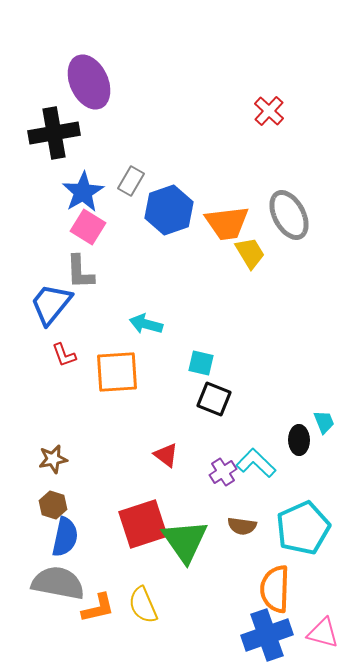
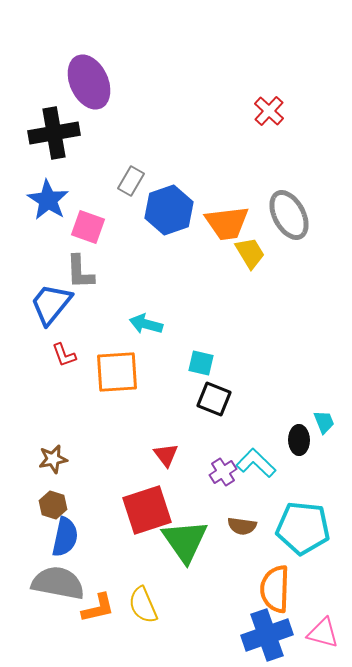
blue star: moved 35 px left, 8 px down; rotated 9 degrees counterclockwise
pink square: rotated 12 degrees counterclockwise
red triangle: rotated 16 degrees clockwise
red square: moved 4 px right, 14 px up
cyan pentagon: rotated 30 degrees clockwise
